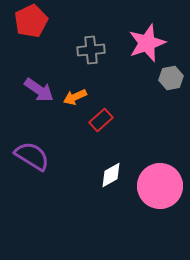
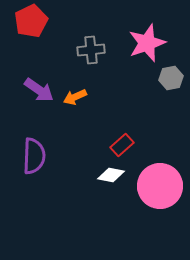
red rectangle: moved 21 px right, 25 px down
purple semicircle: moved 2 px right; rotated 60 degrees clockwise
white diamond: rotated 40 degrees clockwise
